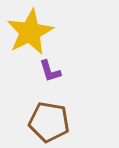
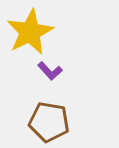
purple L-shape: rotated 25 degrees counterclockwise
